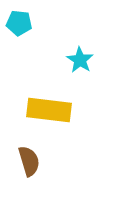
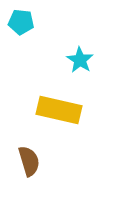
cyan pentagon: moved 2 px right, 1 px up
yellow rectangle: moved 10 px right; rotated 6 degrees clockwise
